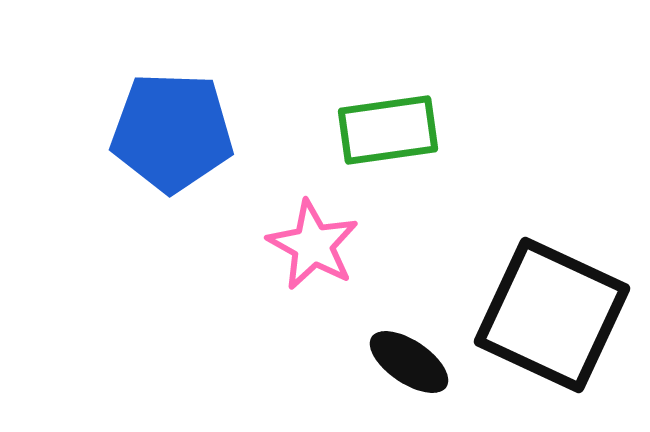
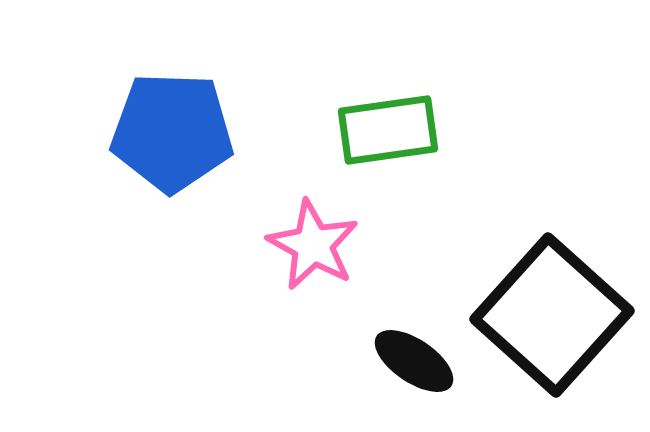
black square: rotated 17 degrees clockwise
black ellipse: moved 5 px right, 1 px up
